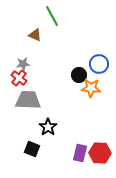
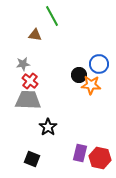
brown triangle: rotated 16 degrees counterclockwise
red cross: moved 11 px right, 3 px down
orange star: moved 3 px up
black square: moved 10 px down
red hexagon: moved 5 px down; rotated 10 degrees clockwise
